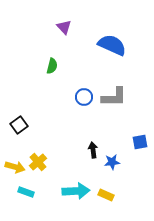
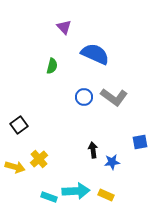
blue semicircle: moved 17 px left, 9 px down
gray L-shape: rotated 36 degrees clockwise
yellow cross: moved 1 px right, 3 px up
cyan rectangle: moved 23 px right, 5 px down
